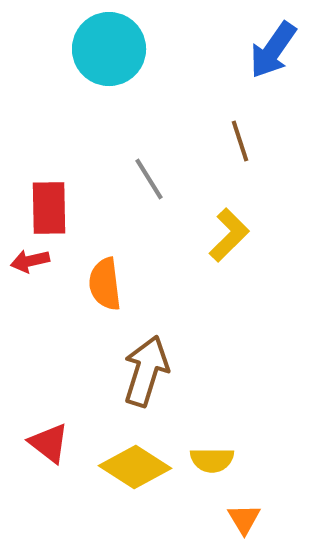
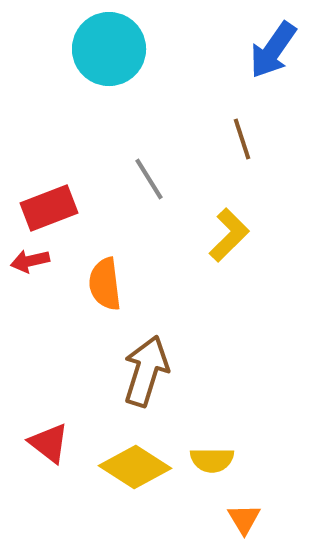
brown line: moved 2 px right, 2 px up
red rectangle: rotated 70 degrees clockwise
